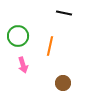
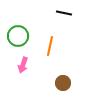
pink arrow: rotated 35 degrees clockwise
